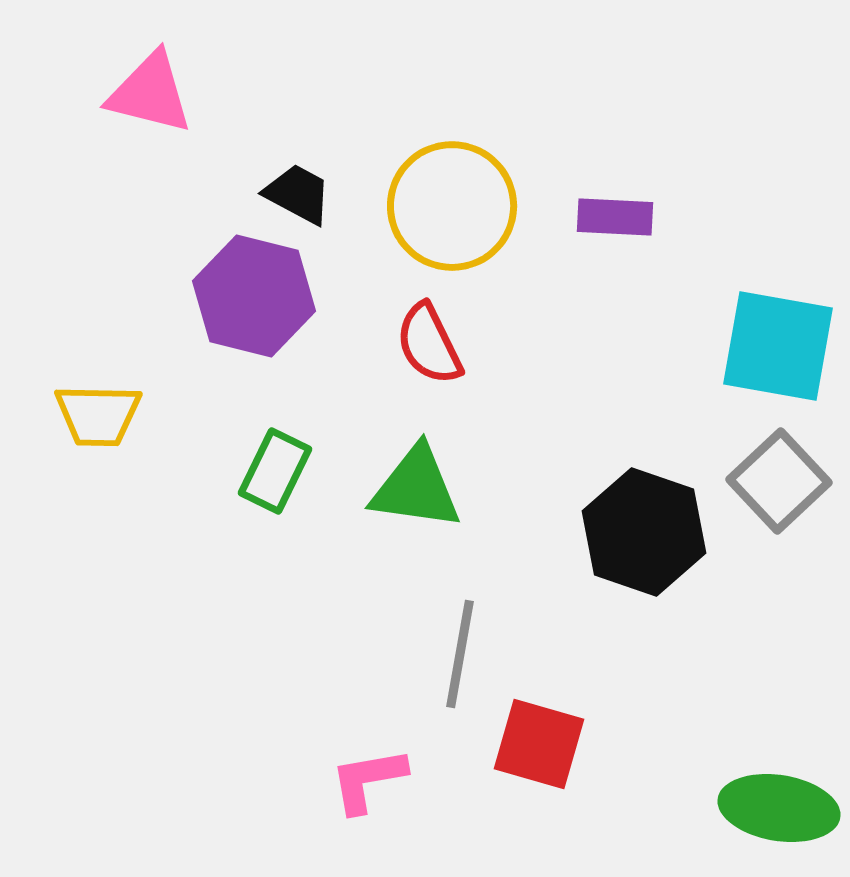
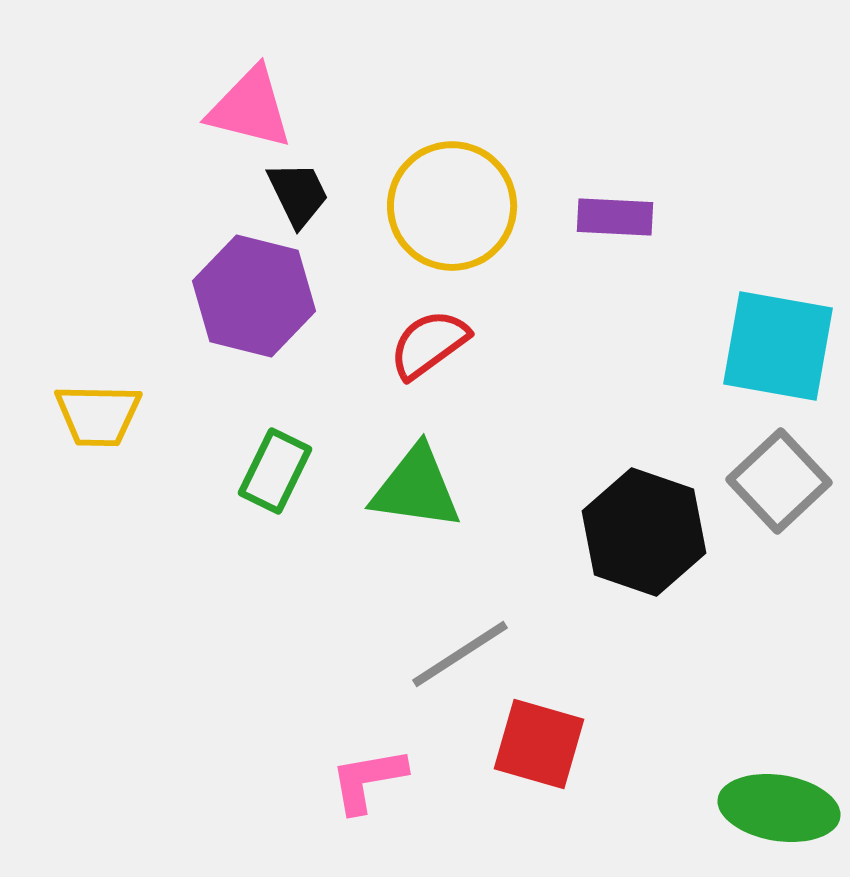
pink triangle: moved 100 px right, 15 px down
black trapezoid: rotated 36 degrees clockwise
red semicircle: rotated 80 degrees clockwise
gray line: rotated 47 degrees clockwise
